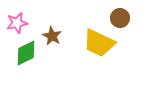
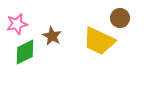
pink star: moved 1 px down
yellow trapezoid: moved 2 px up
green diamond: moved 1 px left, 1 px up
